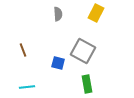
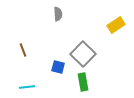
yellow rectangle: moved 20 px right, 12 px down; rotated 30 degrees clockwise
gray square: moved 3 px down; rotated 15 degrees clockwise
blue square: moved 4 px down
green rectangle: moved 4 px left, 2 px up
